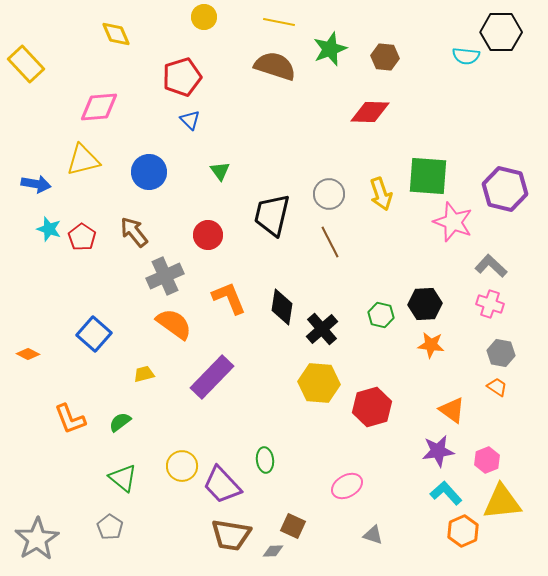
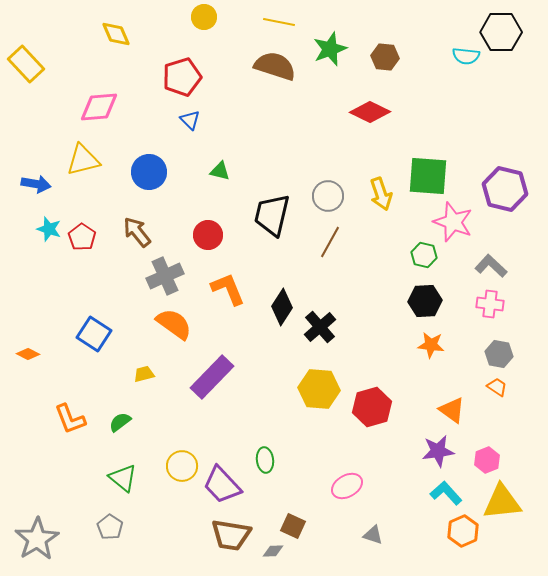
red diamond at (370, 112): rotated 24 degrees clockwise
green triangle at (220, 171): rotated 40 degrees counterclockwise
gray circle at (329, 194): moved 1 px left, 2 px down
brown arrow at (134, 232): moved 3 px right
brown line at (330, 242): rotated 56 degrees clockwise
orange L-shape at (229, 298): moved 1 px left, 9 px up
black hexagon at (425, 304): moved 3 px up
pink cross at (490, 304): rotated 12 degrees counterclockwise
black diamond at (282, 307): rotated 24 degrees clockwise
green hexagon at (381, 315): moved 43 px right, 60 px up
black cross at (322, 329): moved 2 px left, 2 px up
blue square at (94, 334): rotated 8 degrees counterclockwise
gray hexagon at (501, 353): moved 2 px left, 1 px down
yellow hexagon at (319, 383): moved 6 px down
